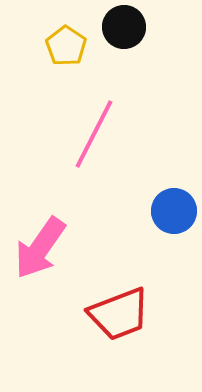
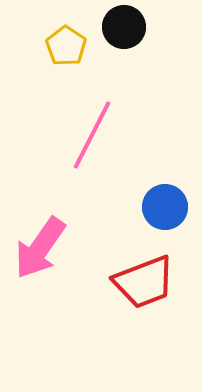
pink line: moved 2 px left, 1 px down
blue circle: moved 9 px left, 4 px up
red trapezoid: moved 25 px right, 32 px up
